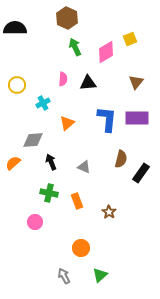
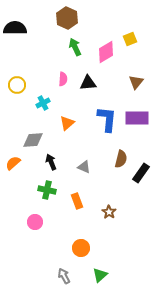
green cross: moved 2 px left, 3 px up
